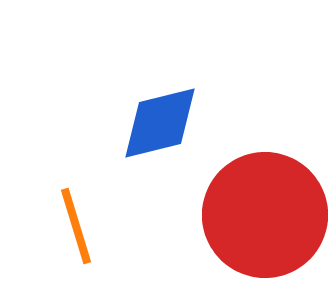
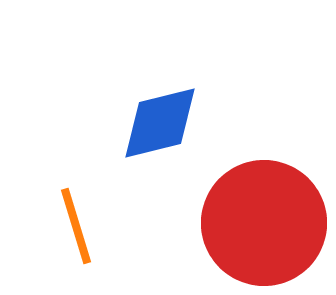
red circle: moved 1 px left, 8 px down
